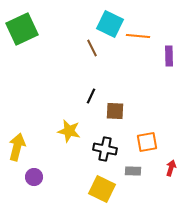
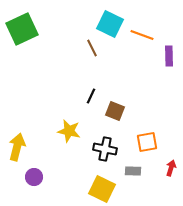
orange line: moved 4 px right, 1 px up; rotated 15 degrees clockwise
brown square: rotated 18 degrees clockwise
